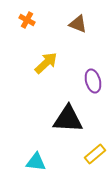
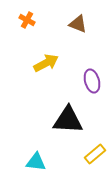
yellow arrow: rotated 15 degrees clockwise
purple ellipse: moved 1 px left
black triangle: moved 1 px down
